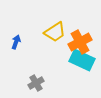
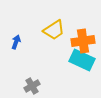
yellow trapezoid: moved 1 px left, 2 px up
orange cross: moved 3 px right, 1 px up; rotated 20 degrees clockwise
gray cross: moved 4 px left, 3 px down
